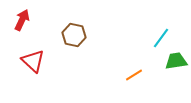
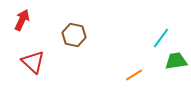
red triangle: moved 1 px down
